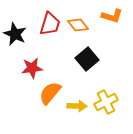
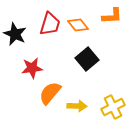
orange L-shape: rotated 20 degrees counterclockwise
yellow cross: moved 7 px right, 5 px down
